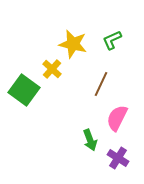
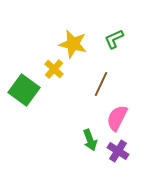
green L-shape: moved 2 px right, 1 px up
yellow cross: moved 2 px right
purple cross: moved 7 px up
